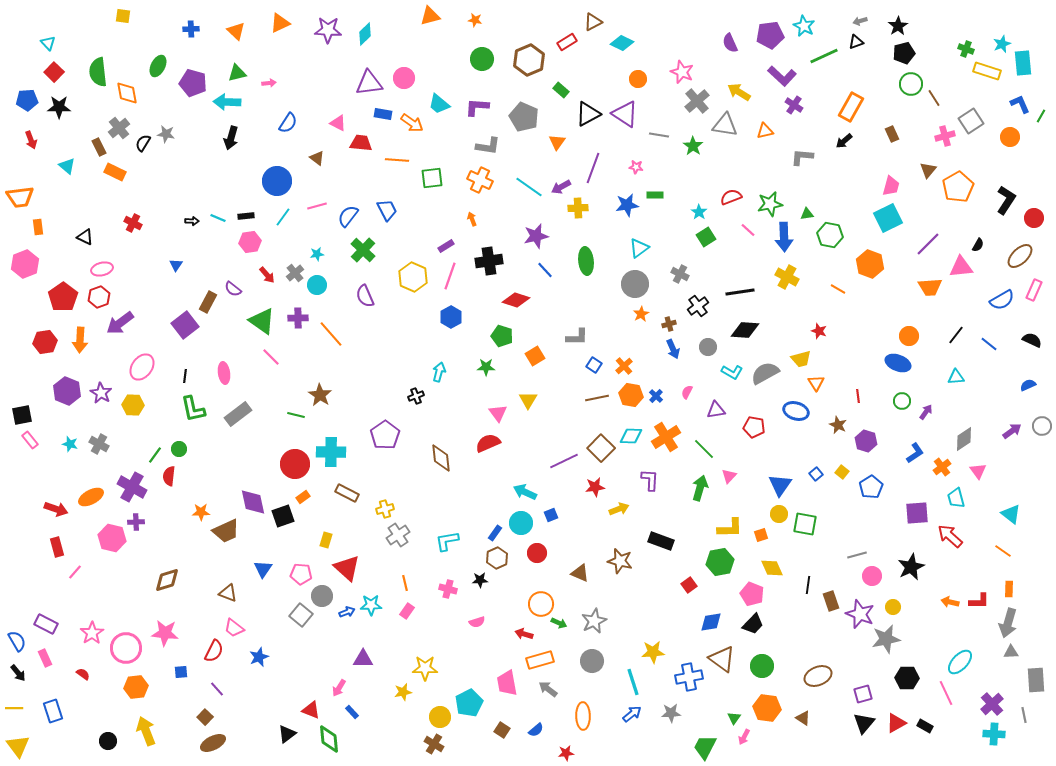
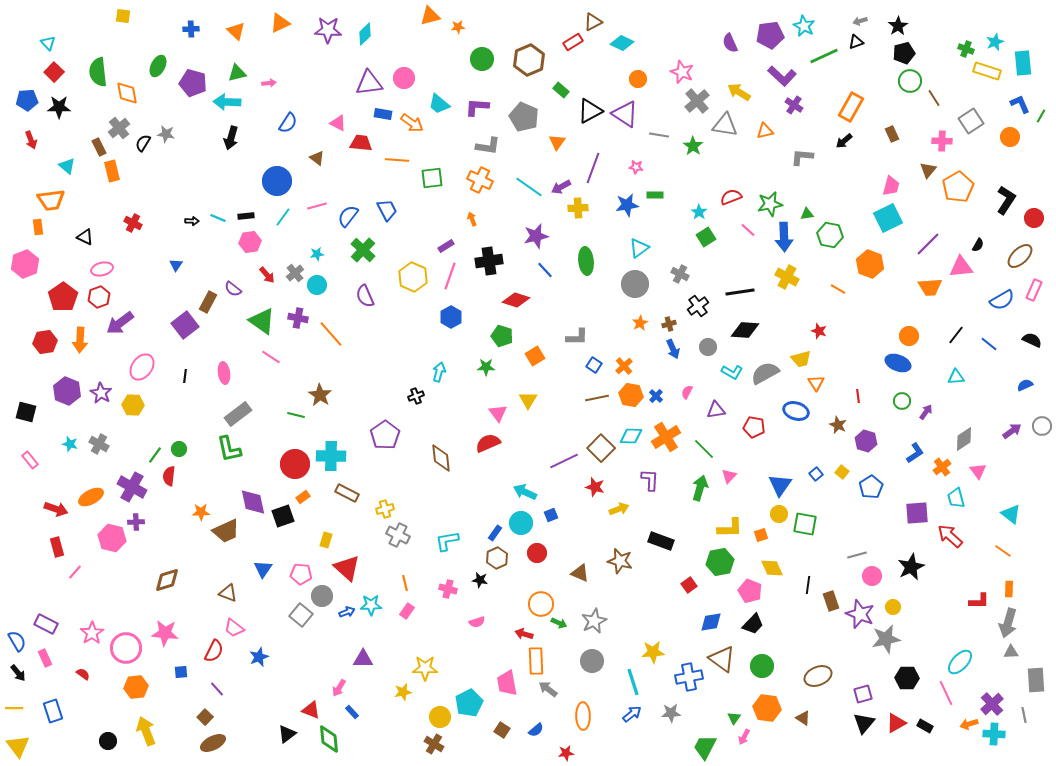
orange star at (475, 20): moved 17 px left, 7 px down; rotated 16 degrees counterclockwise
red rectangle at (567, 42): moved 6 px right
cyan star at (1002, 44): moved 7 px left, 2 px up
green circle at (911, 84): moved 1 px left, 3 px up
black triangle at (588, 114): moved 2 px right, 3 px up
pink cross at (945, 136): moved 3 px left, 5 px down; rotated 18 degrees clockwise
orange rectangle at (115, 172): moved 3 px left, 1 px up; rotated 50 degrees clockwise
orange trapezoid at (20, 197): moved 31 px right, 3 px down
orange star at (641, 314): moved 1 px left, 9 px down
purple cross at (298, 318): rotated 12 degrees clockwise
pink line at (271, 357): rotated 12 degrees counterclockwise
blue semicircle at (1028, 385): moved 3 px left
green L-shape at (193, 409): moved 36 px right, 40 px down
black square at (22, 415): moved 4 px right, 3 px up; rotated 25 degrees clockwise
pink rectangle at (30, 440): moved 20 px down
cyan cross at (331, 452): moved 4 px down
red star at (595, 487): rotated 24 degrees clockwise
gray cross at (398, 535): rotated 30 degrees counterclockwise
black star at (480, 580): rotated 14 degrees clockwise
pink pentagon at (752, 594): moved 2 px left, 3 px up
orange arrow at (950, 602): moved 19 px right, 122 px down; rotated 30 degrees counterclockwise
orange rectangle at (540, 660): moved 4 px left, 1 px down; rotated 76 degrees counterclockwise
